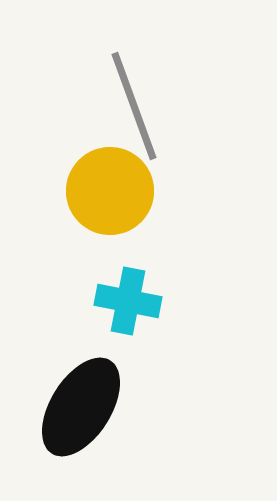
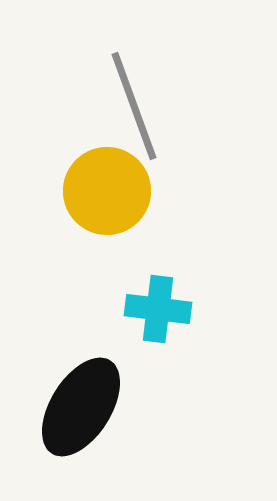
yellow circle: moved 3 px left
cyan cross: moved 30 px right, 8 px down; rotated 4 degrees counterclockwise
